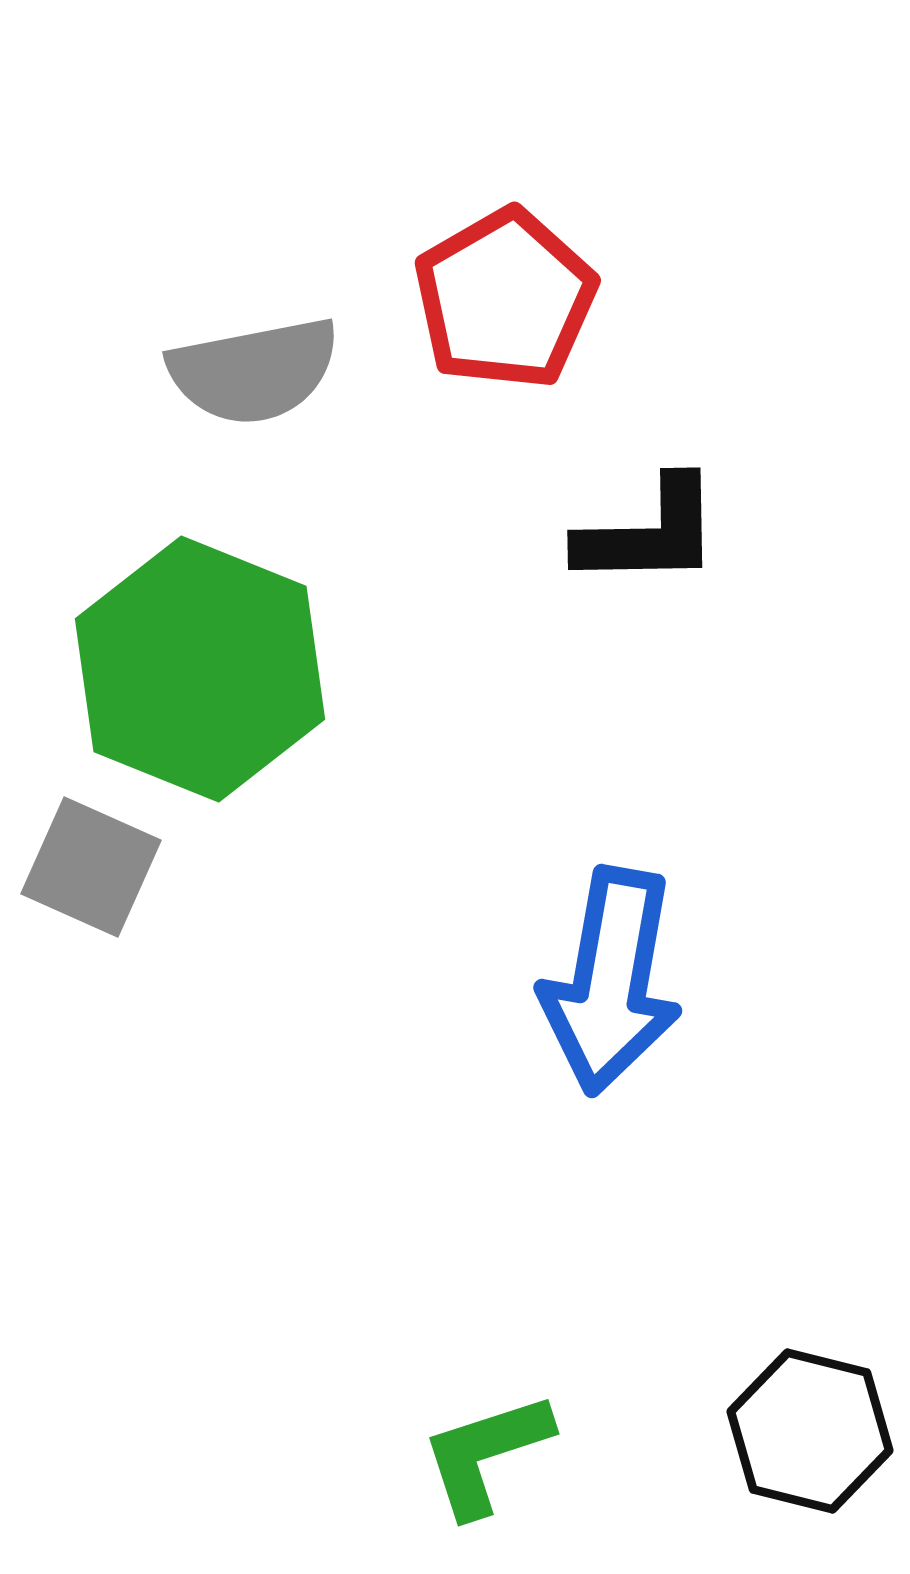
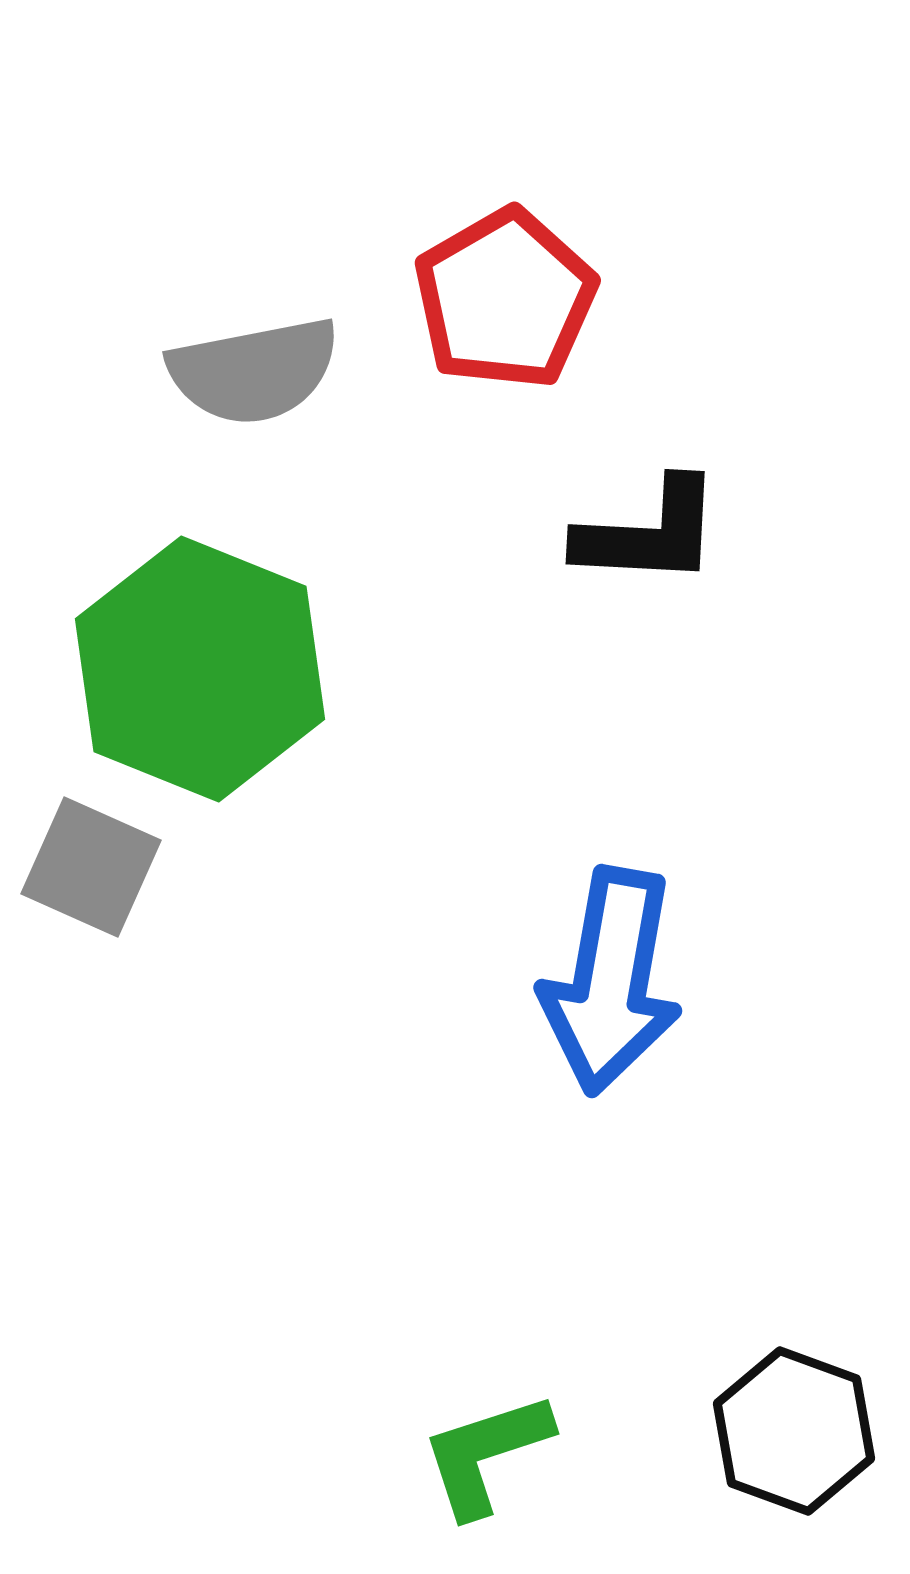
black L-shape: rotated 4 degrees clockwise
black hexagon: moved 16 px left; rotated 6 degrees clockwise
